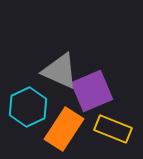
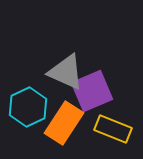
gray triangle: moved 6 px right, 1 px down
orange rectangle: moved 6 px up
